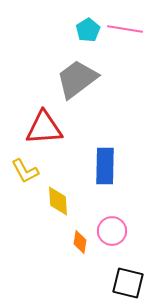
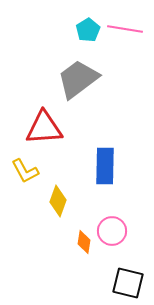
gray trapezoid: moved 1 px right
yellow diamond: rotated 24 degrees clockwise
orange diamond: moved 4 px right
